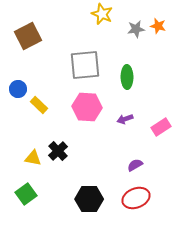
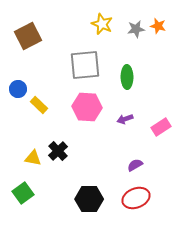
yellow star: moved 10 px down
green square: moved 3 px left, 1 px up
